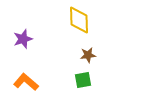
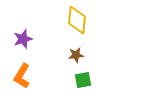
yellow diamond: moved 2 px left; rotated 8 degrees clockwise
brown star: moved 12 px left
orange L-shape: moved 4 px left, 6 px up; rotated 100 degrees counterclockwise
